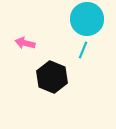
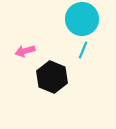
cyan circle: moved 5 px left
pink arrow: moved 8 px down; rotated 30 degrees counterclockwise
